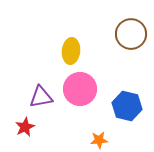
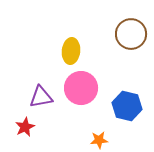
pink circle: moved 1 px right, 1 px up
